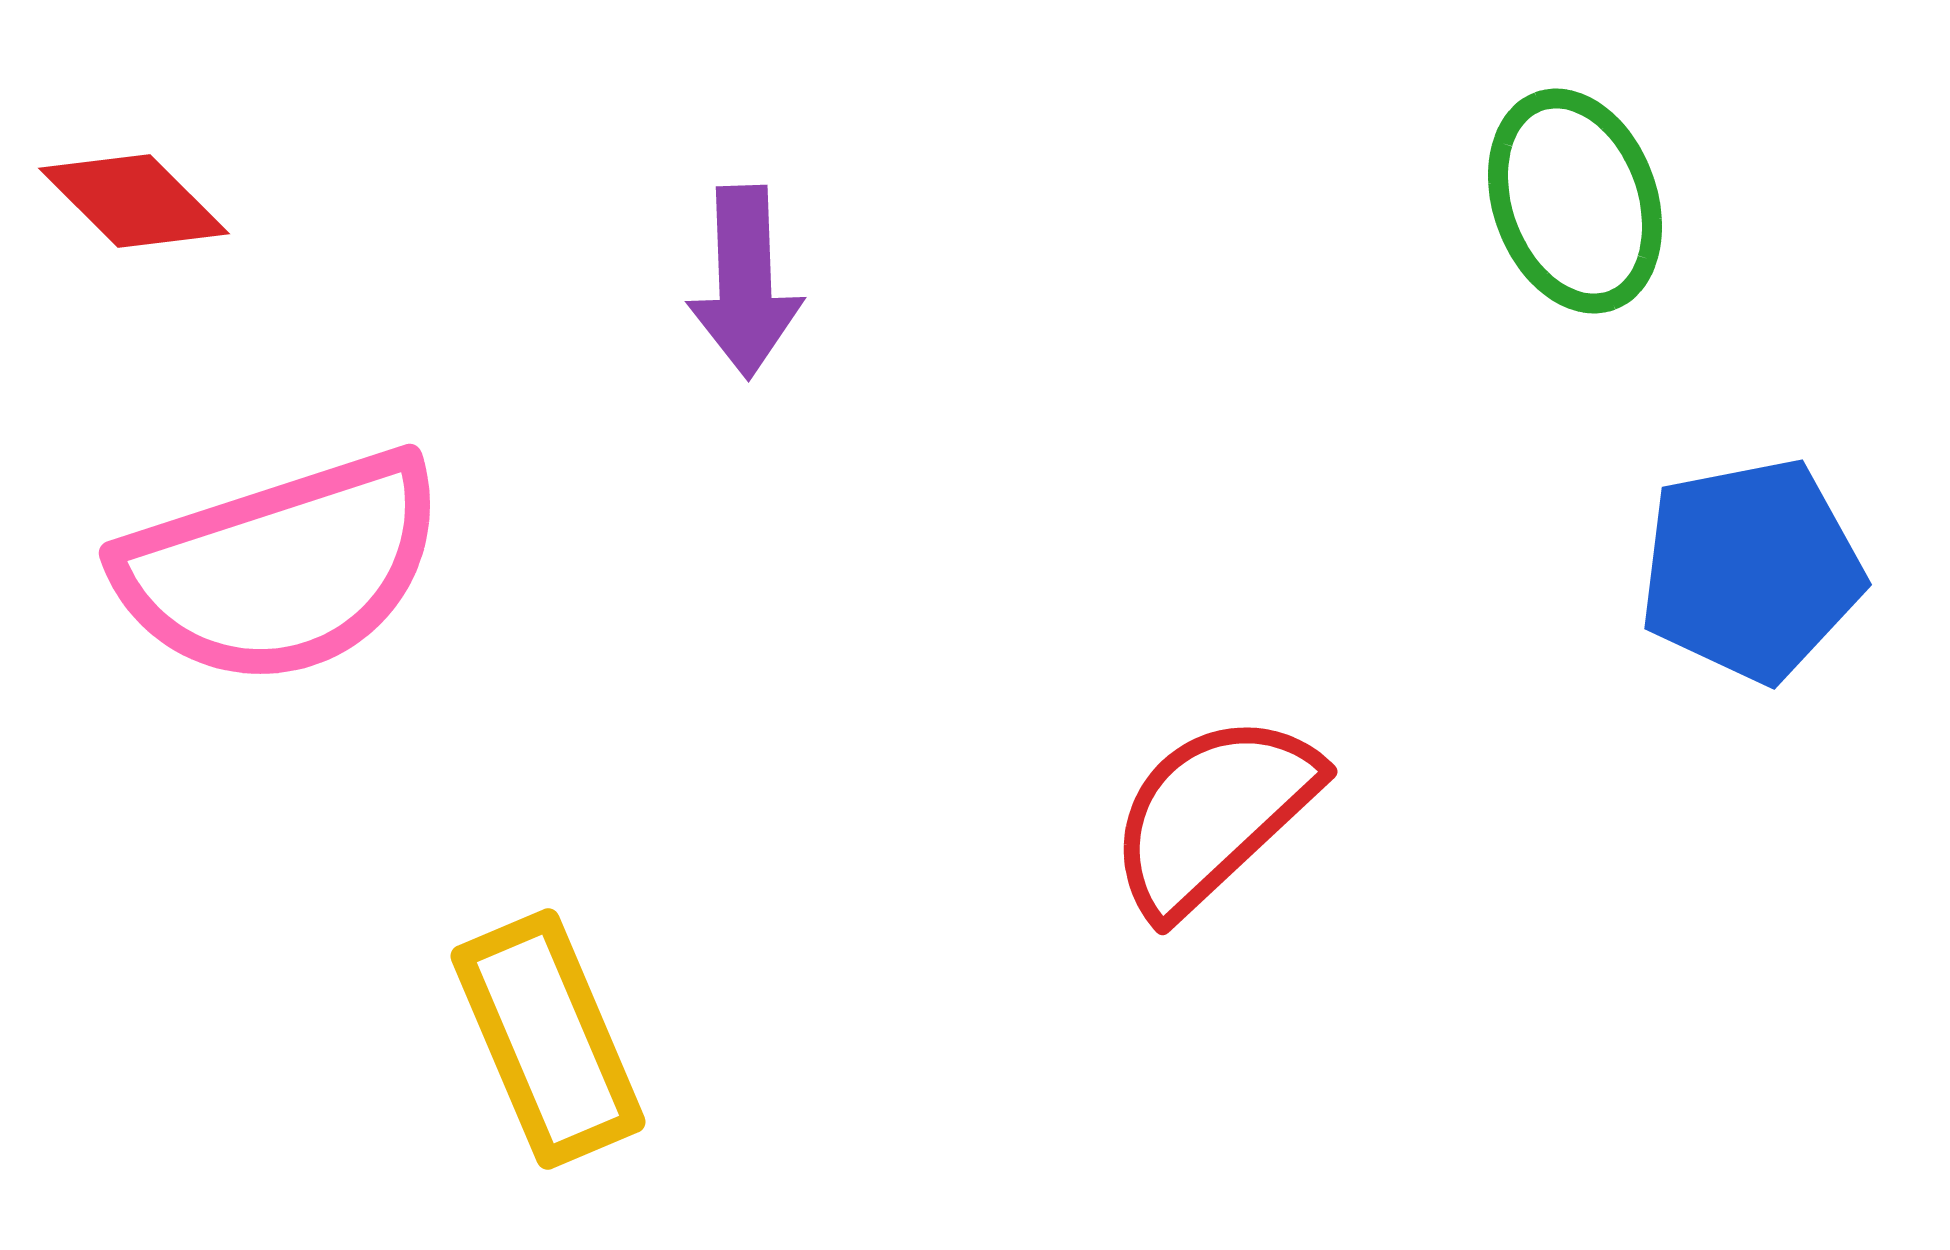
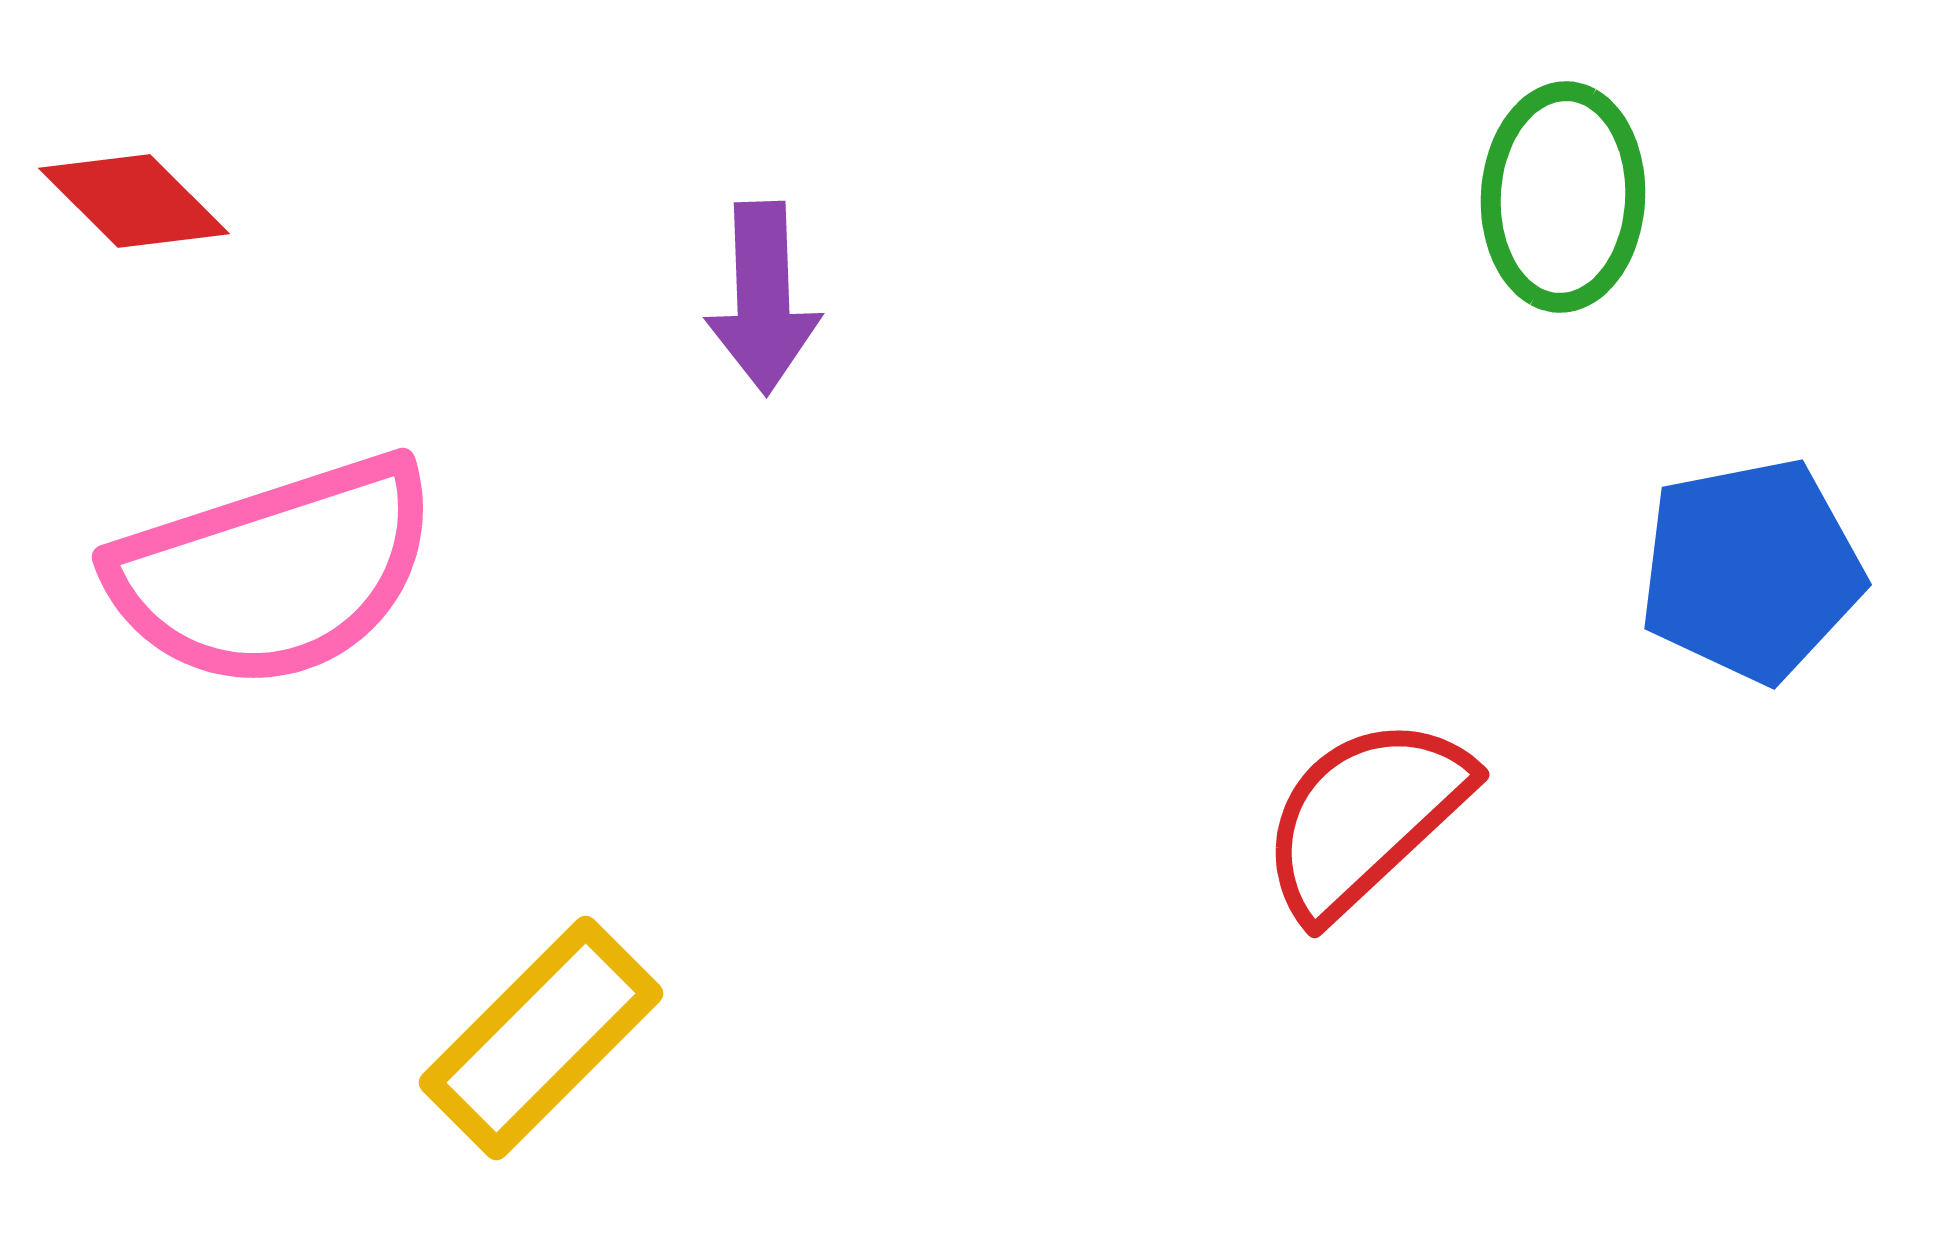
green ellipse: moved 12 px left, 4 px up; rotated 23 degrees clockwise
purple arrow: moved 18 px right, 16 px down
pink semicircle: moved 7 px left, 4 px down
red semicircle: moved 152 px right, 3 px down
yellow rectangle: moved 7 px left, 1 px up; rotated 68 degrees clockwise
